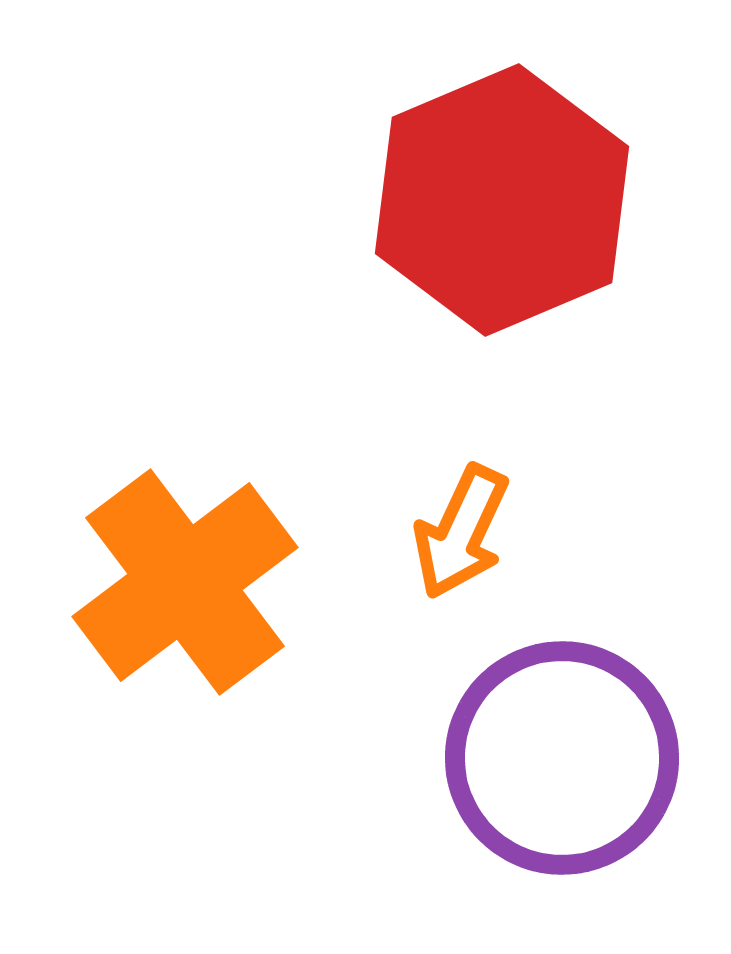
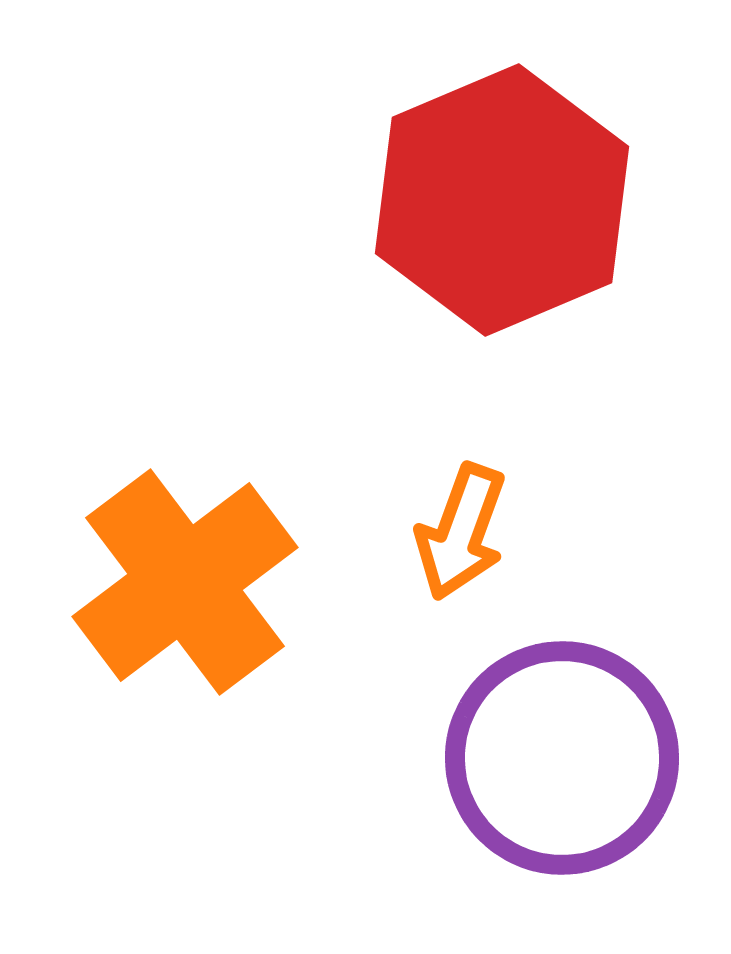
orange arrow: rotated 5 degrees counterclockwise
